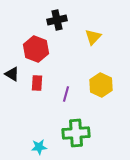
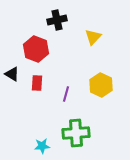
cyan star: moved 3 px right, 1 px up
